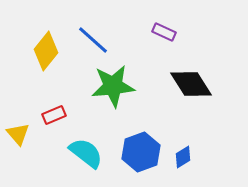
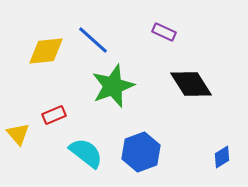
yellow diamond: rotated 45 degrees clockwise
green star: rotated 15 degrees counterclockwise
blue diamond: moved 39 px right
